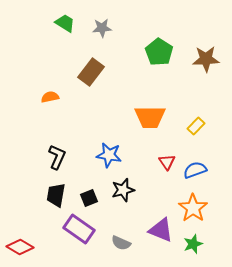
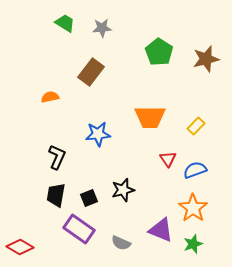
brown star: rotated 12 degrees counterclockwise
blue star: moved 11 px left, 21 px up; rotated 15 degrees counterclockwise
red triangle: moved 1 px right, 3 px up
